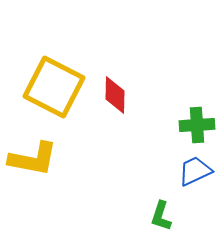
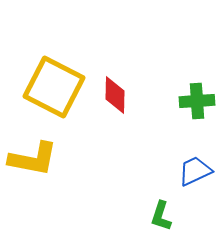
green cross: moved 24 px up
